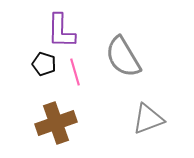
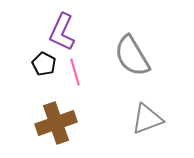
purple L-shape: moved 1 px right, 1 px down; rotated 24 degrees clockwise
gray semicircle: moved 9 px right, 1 px up
black pentagon: rotated 10 degrees clockwise
gray triangle: moved 1 px left
